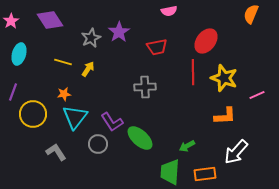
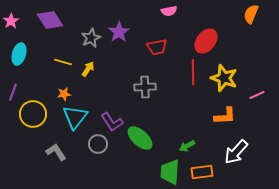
orange rectangle: moved 3 px left, 2 px up
